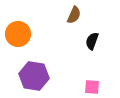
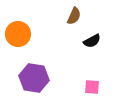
brown semicircle: moved 1 px down
black semicircle: rotated 138 degrees counterclockwise
purple hexagon: moved 2 px down
